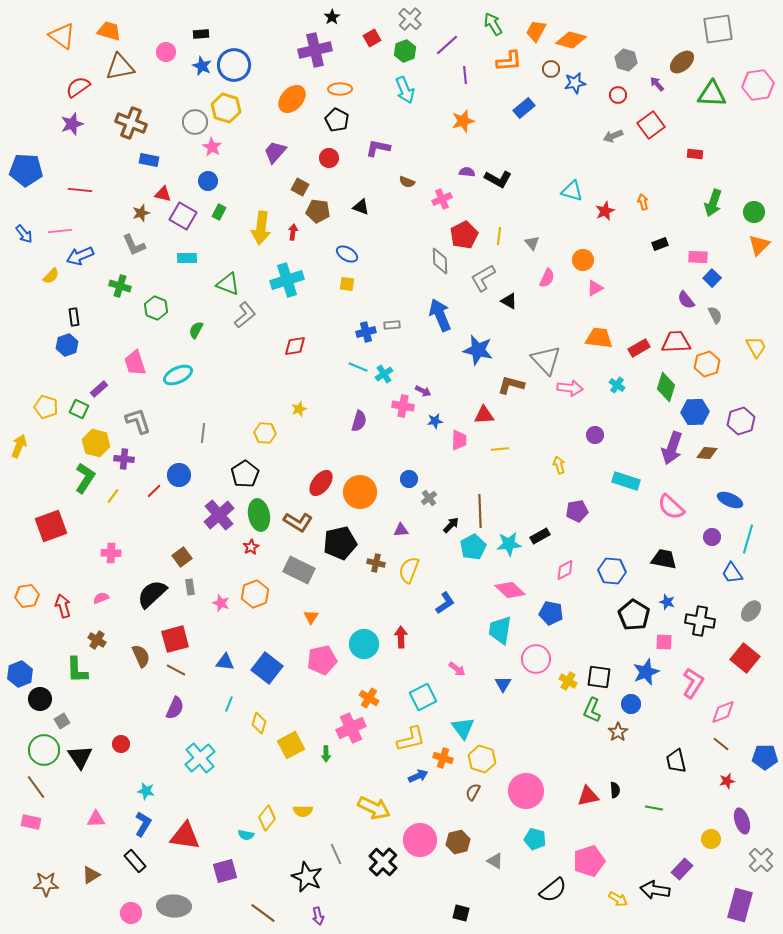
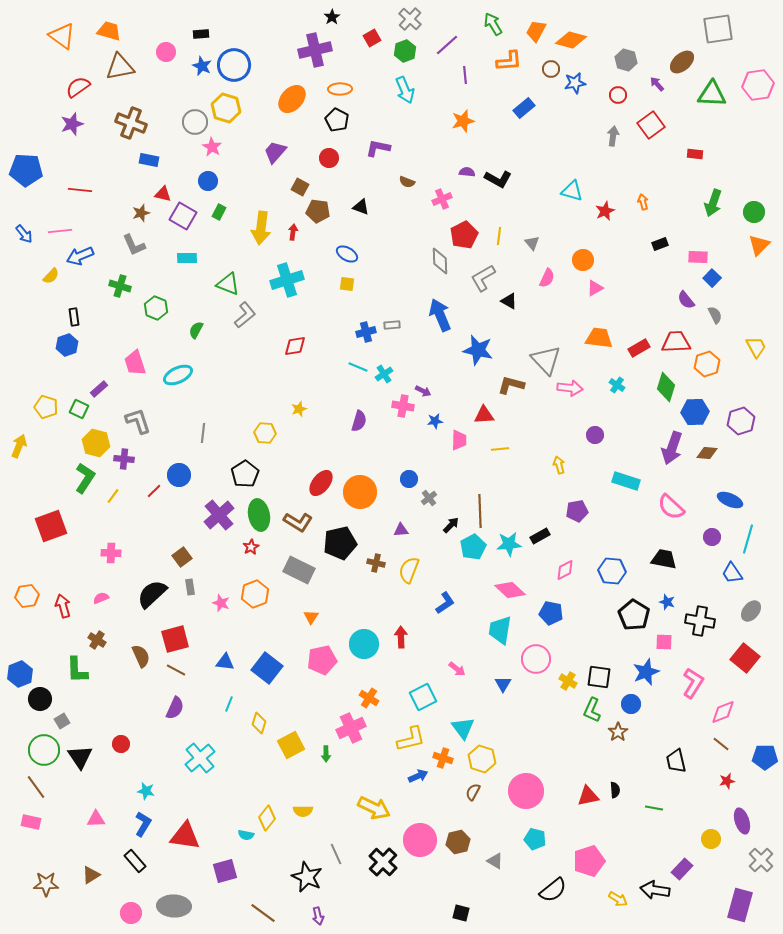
gray arrow at (613, 136): rotated 120 degrees clockwise
